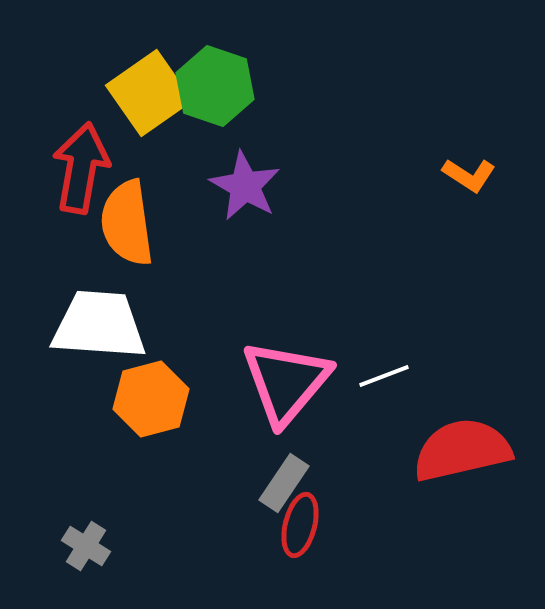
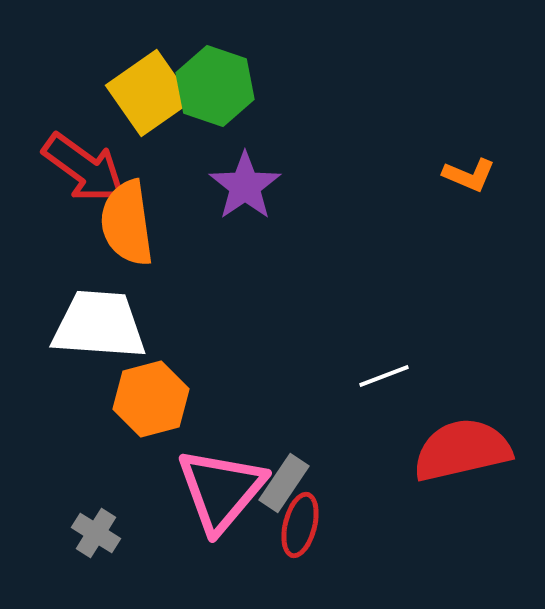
red arrow: moved 3 px right; rotated 116 degrees clockwise
orange L-shape: rotated 10 degrees counterclockwise
purple star: rotated 8 degrees clockwise
pink triangle: moved 65 px left, 108 px down
gray cross: moved 10 px right, 13 px up
